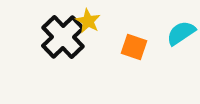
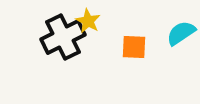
black cross: rotated 18 degrees clockwise
orange square: rotated 16 degrees counterclockwise
